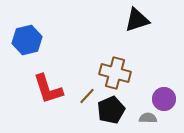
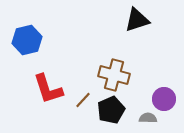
brown cross: moved 1 px left, 2 px down
brown line: moved 4 px left, 4 px down
